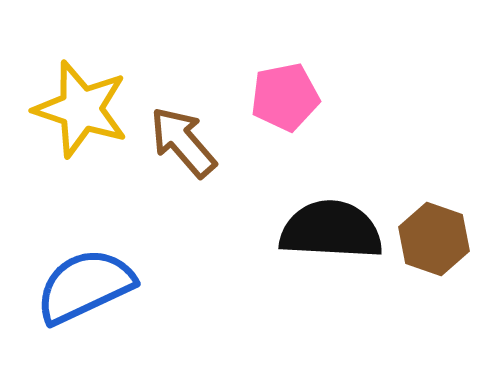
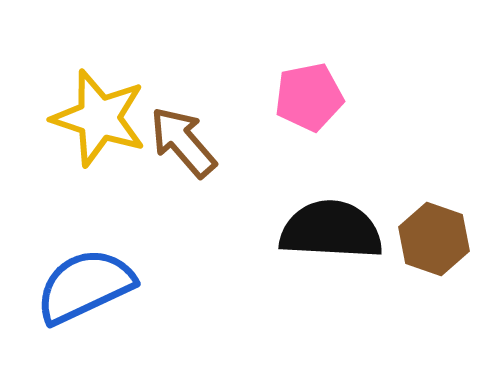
pink pentagon: moved 24 px right
yellow star: moved 18 px right, 9 px down
